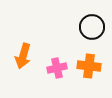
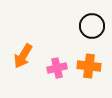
black circle: moved 1 px up
orange arrow: rotated 15 degrees clockwise
